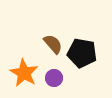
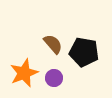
black pentagon: moved 2 px right, 1 px up
orange star: rotated 20 degrees clockwise
